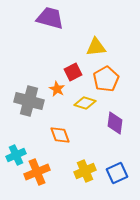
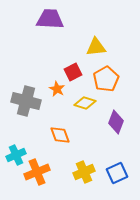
purple trapezoid: moved 1 px down; rotated 12 degrees counterclockwise
gray cross: moved 3 px left
purple diamond: moved 1 px right, 1 px up; rotated 15 degrees clockwise
yellow cross: moved 1 px left, 1 px down
